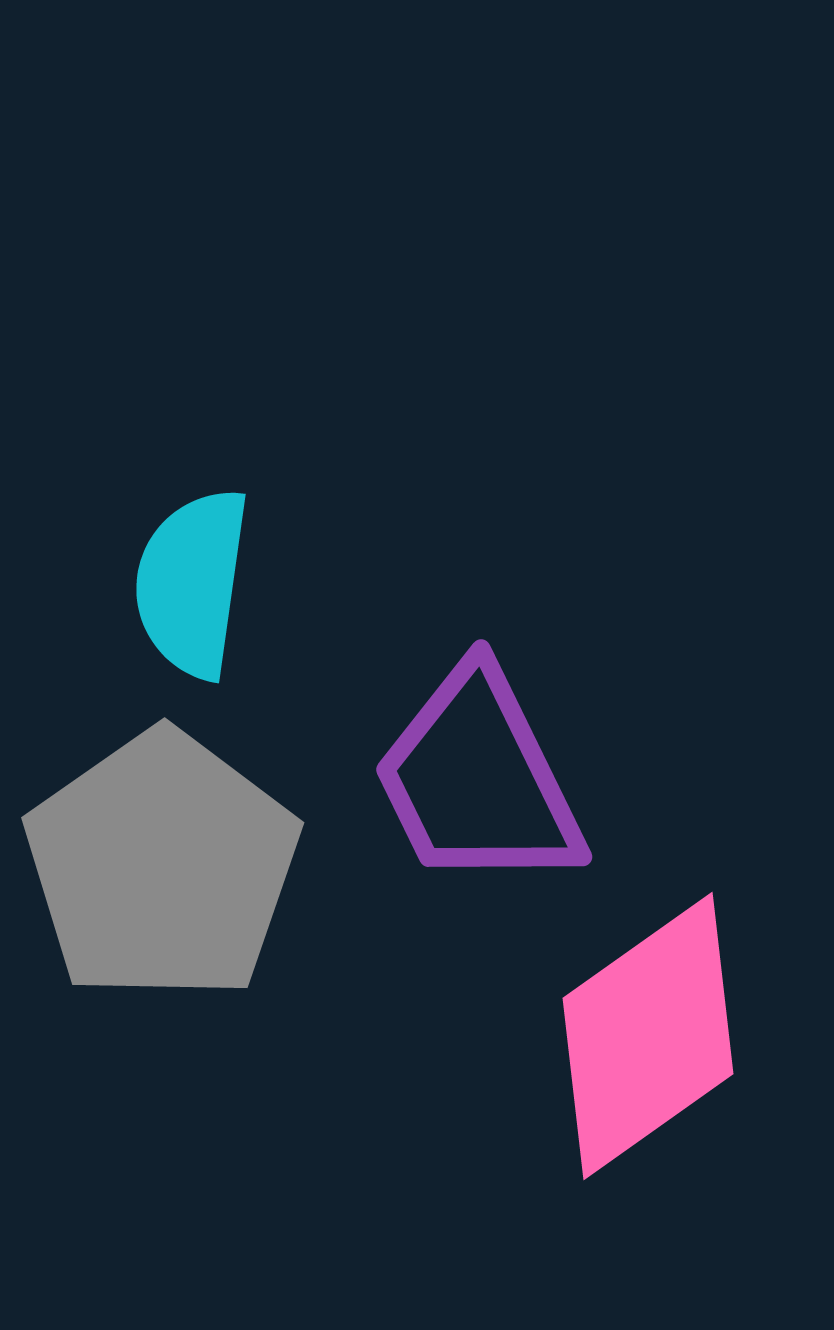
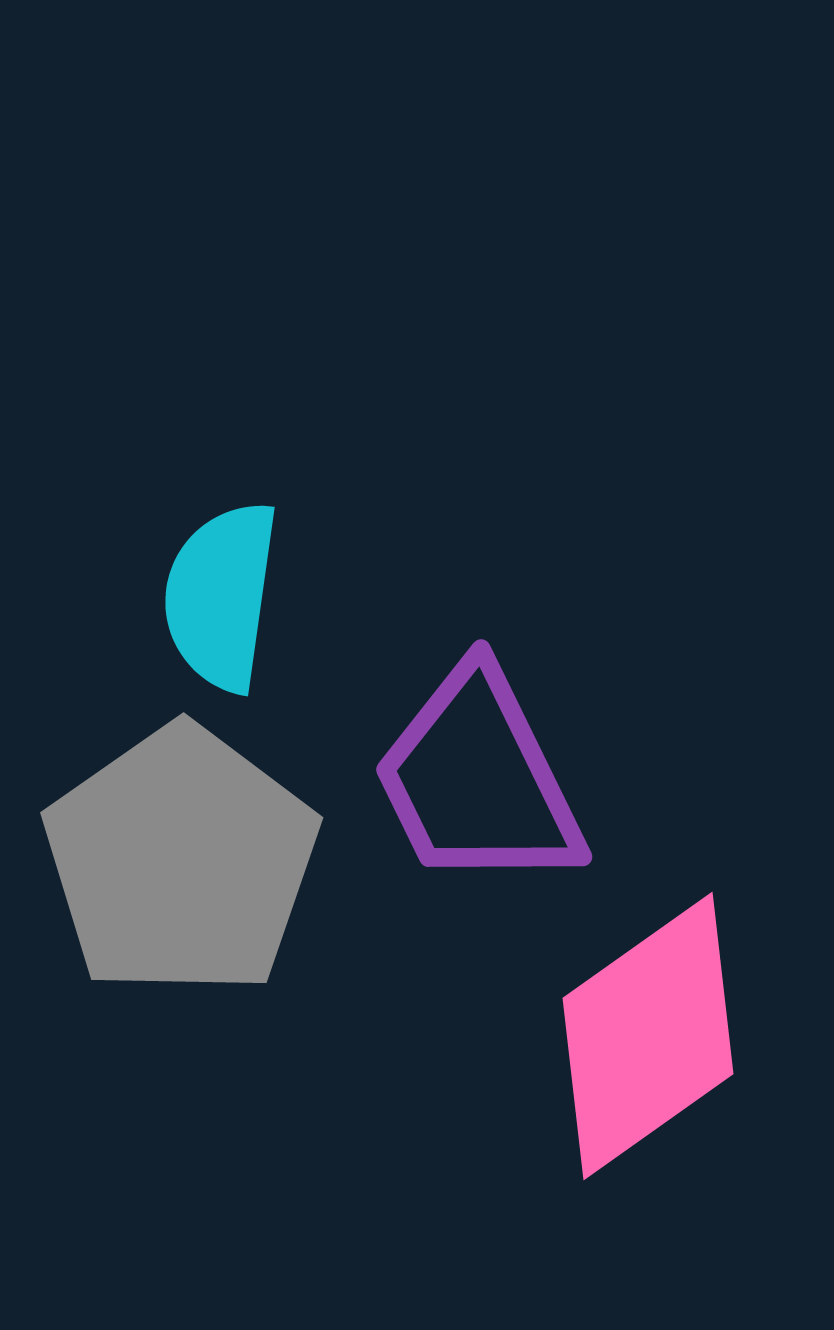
cyan semicircle: moved 29 px right, 13 px down
gray pentagon: moved 19 px right, 5 px up
